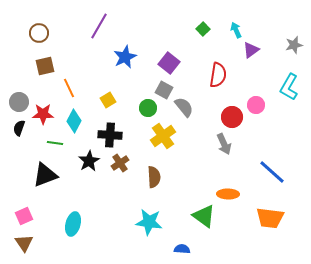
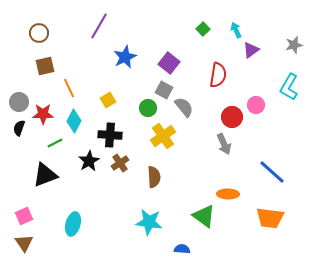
green line: rotated 35 degrees counterclockwise
